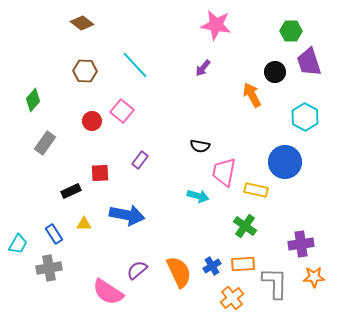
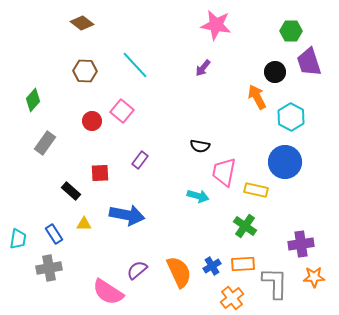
orange arrow: moved 5 px right, 2 px down
cyan hexagon: moved 14 px left
black rectangle: rotated 66 degrees clockwise
cyan trapezoid: moved 5 px up; rotated 20 degrees counterclockwise
